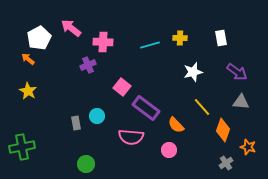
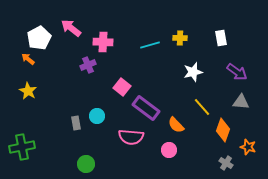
gray cross: rotated 24 degrees counterclockwise
